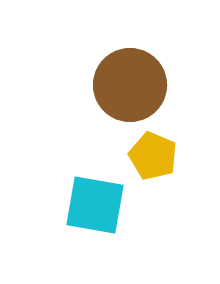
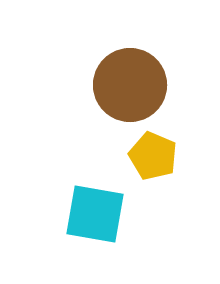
cyan square: moved 9 px down
